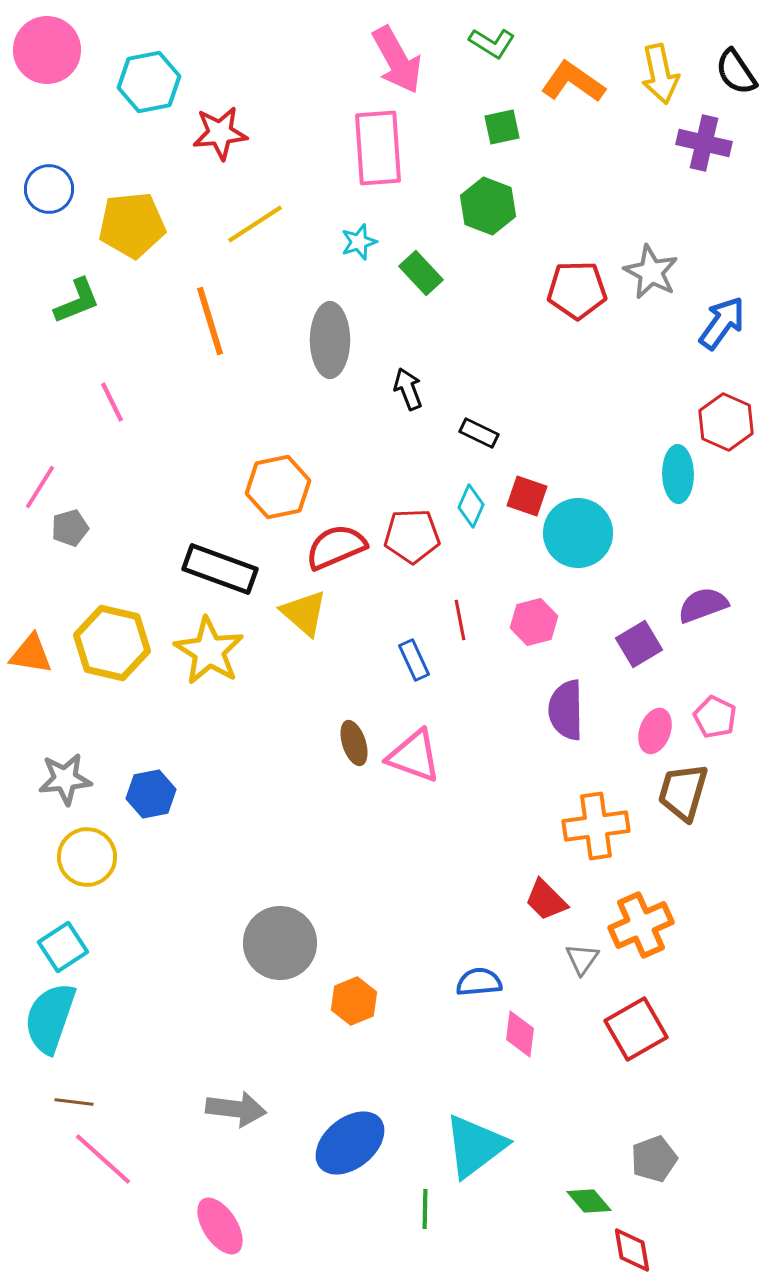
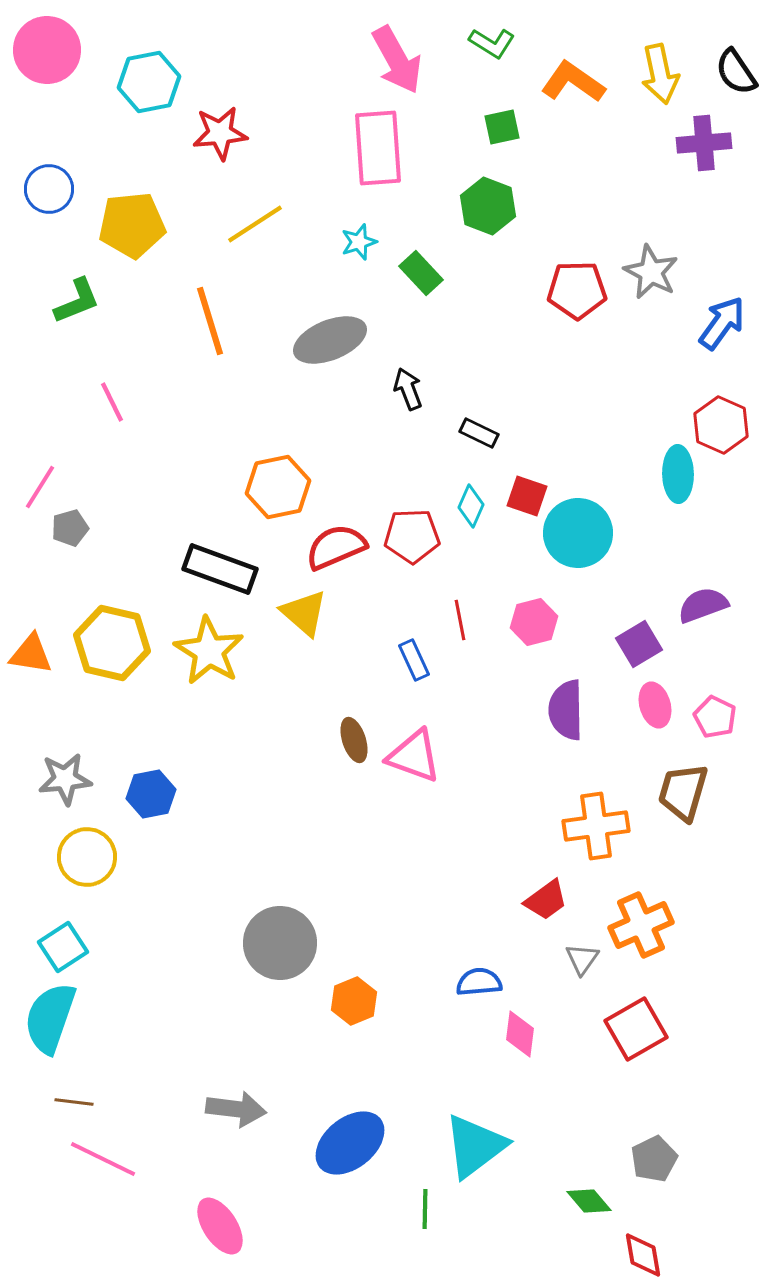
purple cross at (704, 143): rotated 18 degrees counterclockwise
gray ellipse at (330, 340): rotated 68 degrees clockwise
red hexagon at (726, 422): moved 5 px left, 3 px down
pink ellipse at (655, 731): moved 26 px up; rotated 36 degrees counterclockwise
brown ellipse at (354, 743): moved 3 px up
red trapezoid at (546, 900): rotated 81 degrees counterclockwise
pink line at (103, 1159): rotated 16 degrees counterclockwise
gray pentagon at (654, 1159): rotated 6 degrees counterclockwise
red diamond at (632, 1250): moved 11 px right, 5 px down
